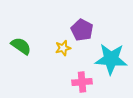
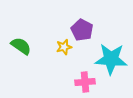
yellow star: moved 1 px right, 1 px up
pink cross: moved 3 px right
